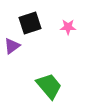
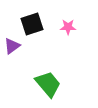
black square: moved 2 px right, 1 px down
green trapezoid: moved 1 px left, 2 px up
